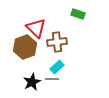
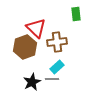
green rectangle: moved 2 px left; rotated 64 degrees clockwise
